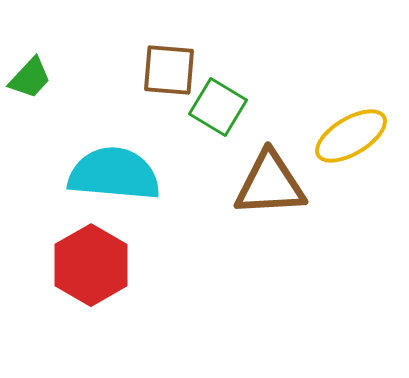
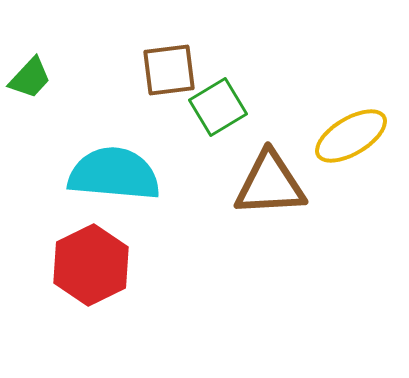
brown square: rotated 12 degrees counterclockwise
green square: rotated 28 degrees clockwise
red hexagon: rotated 4 degrees clockwise
